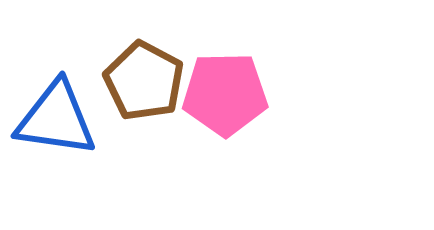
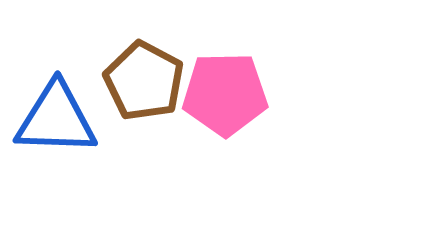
blue triangle: rotated 6 degrees counterclockwise
